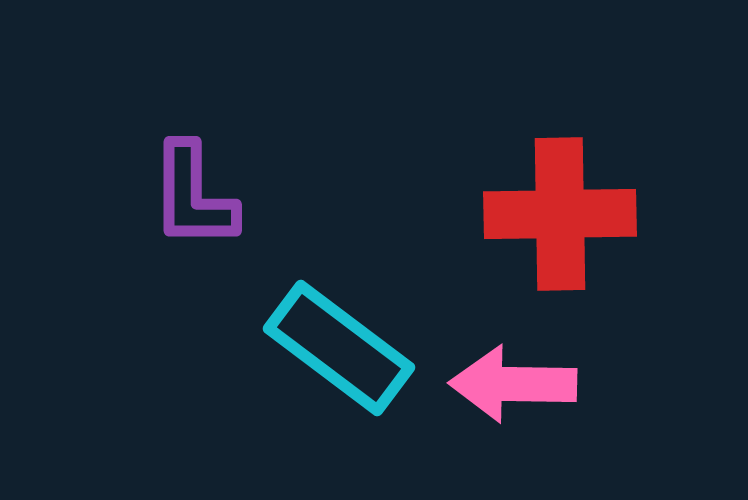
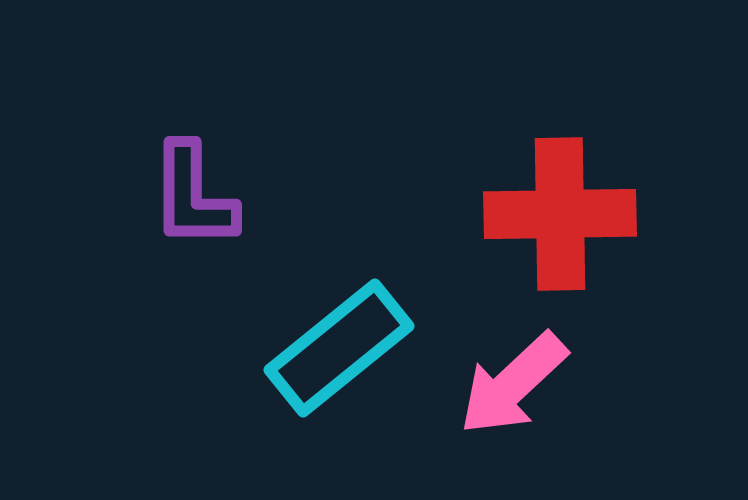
cyan rectangle: rotated 76 degrees counterclockwise
pink arrow: rotated 44 degrees counterclockwise
